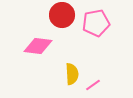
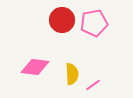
red circle: moved 5 px down
pink pentagon: moved 2 px left
pink diamond: moved 3 px left, 21 px down
